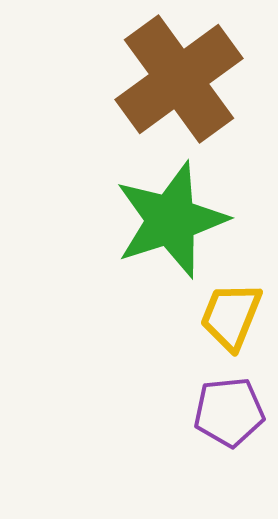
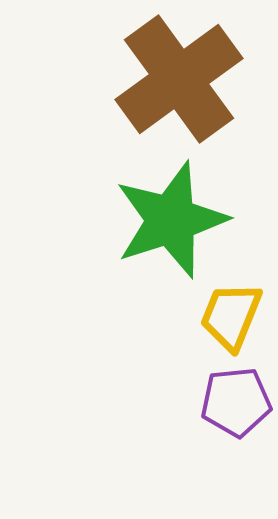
purple pentagon: moved 7 px right, 10 px up
